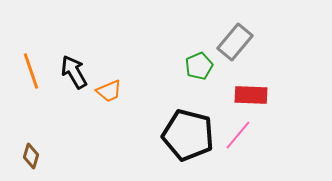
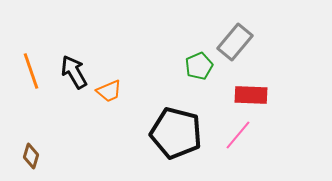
black pentagon: moved 12 px left, 2 px up
